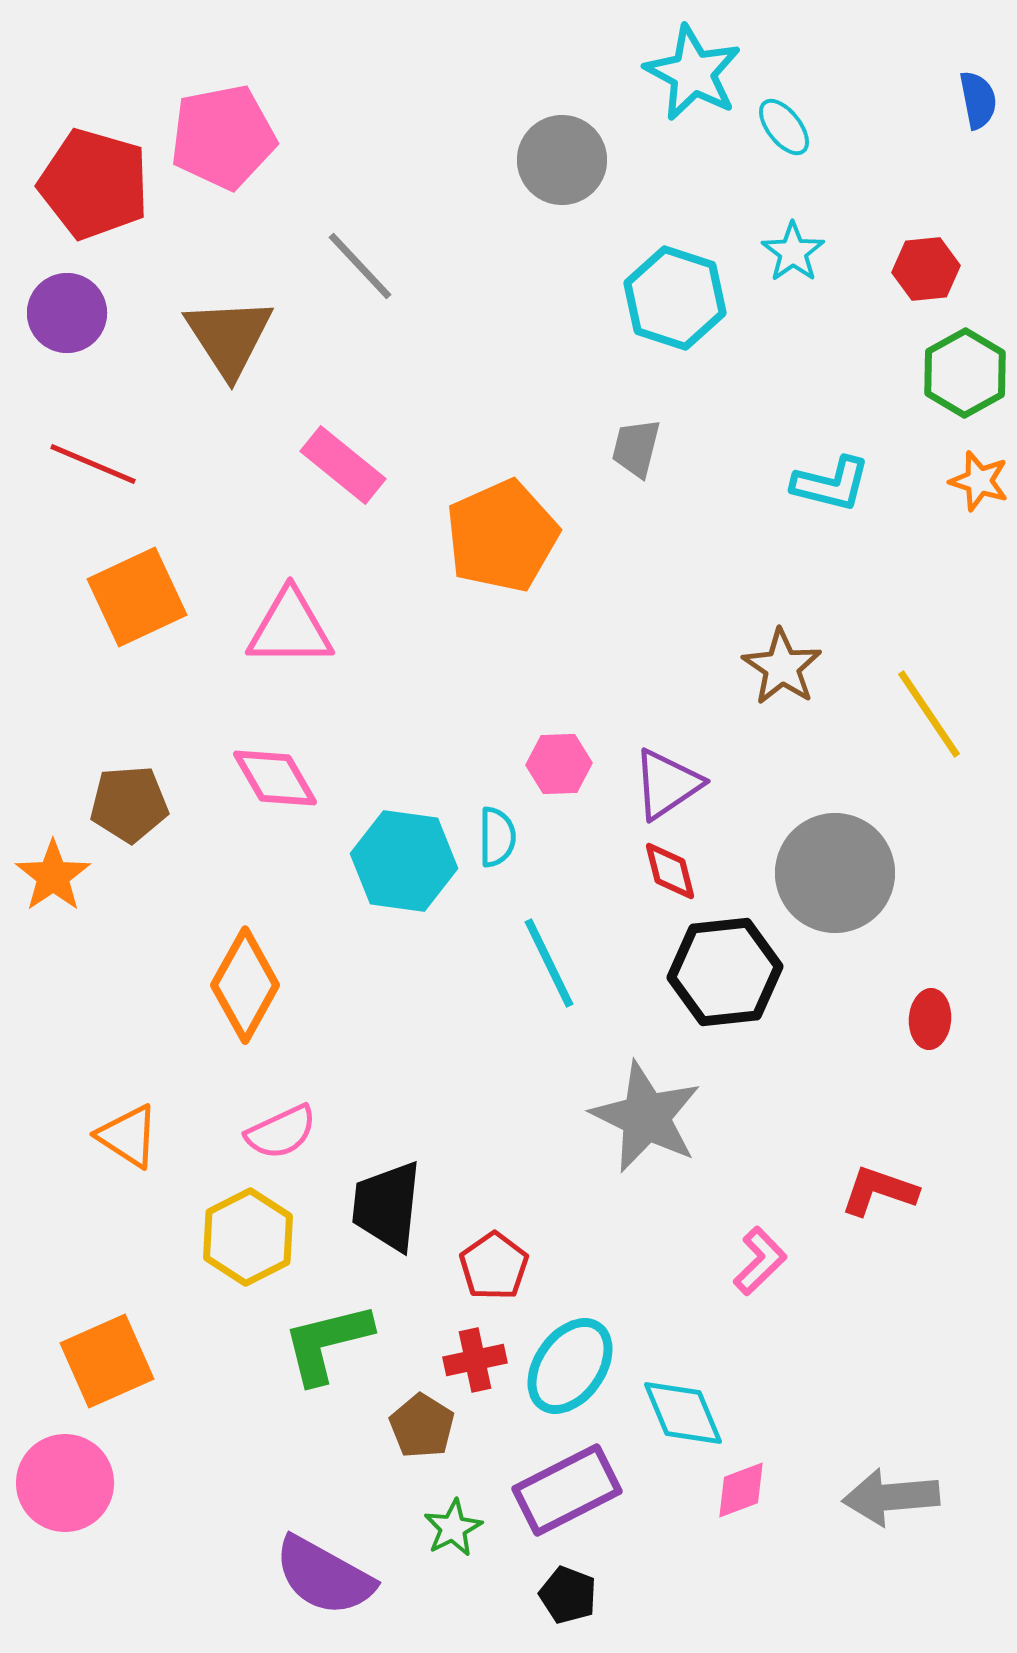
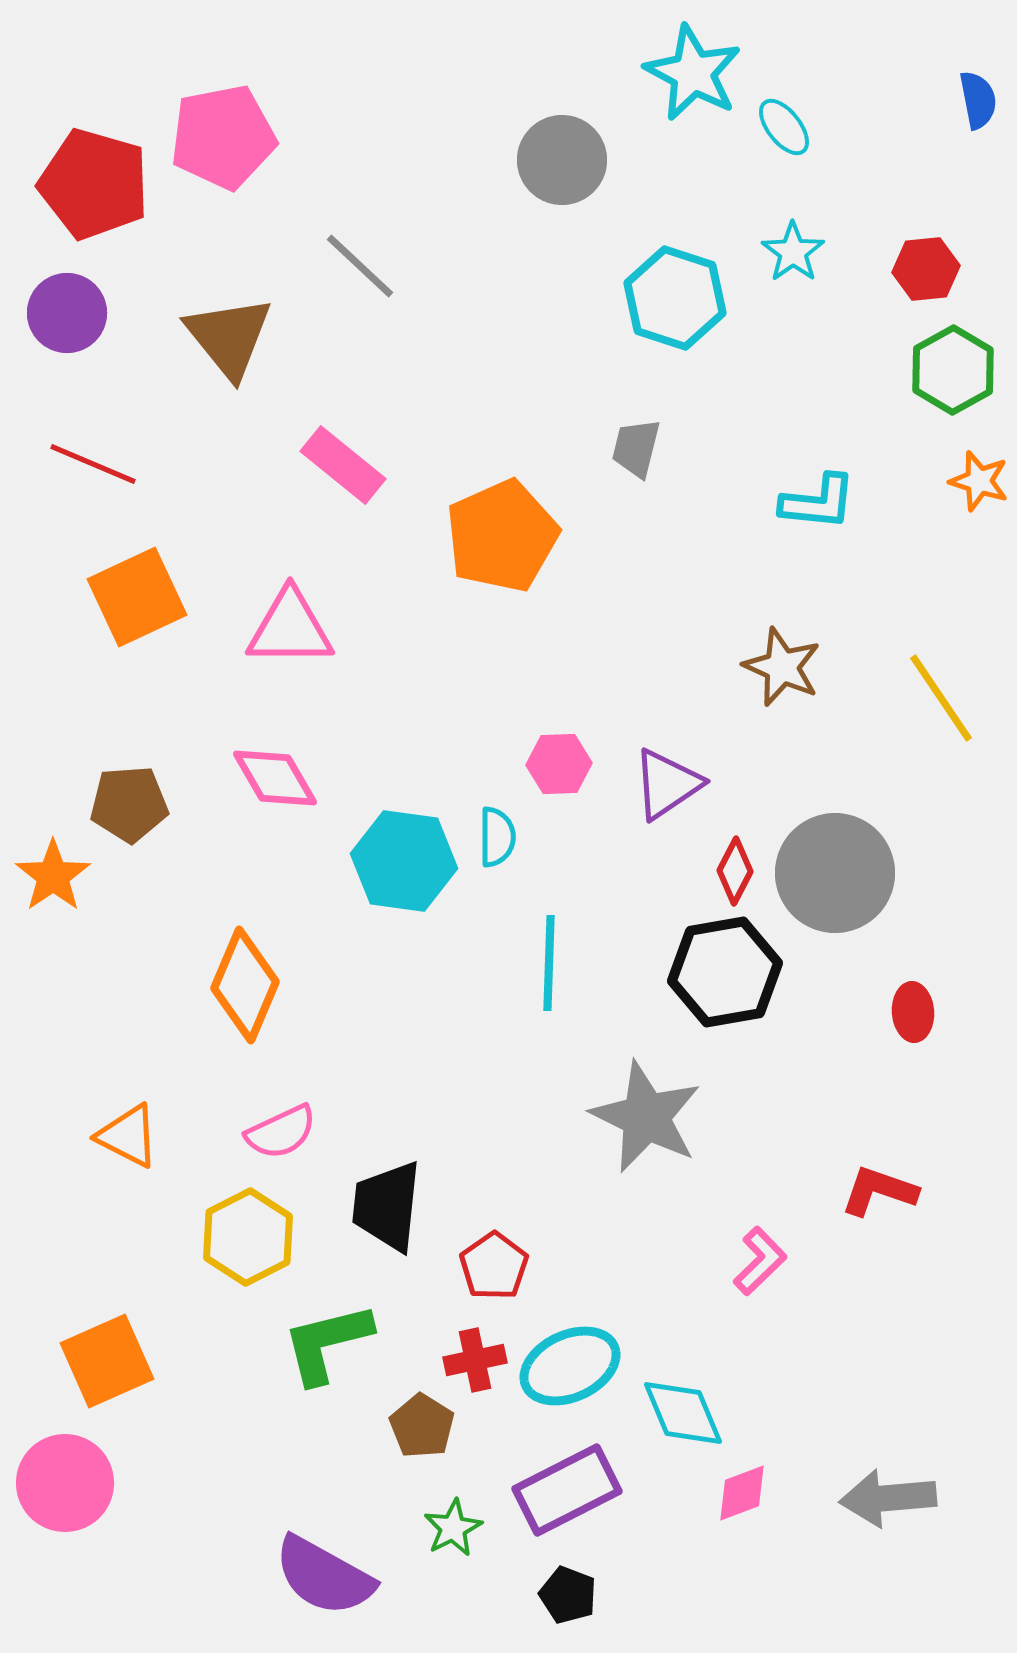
gray line at (360, 266): rotated 4 degrees counterclockwise
brown triangle at (229, 337): rotated 6 degrees counterclockwise
green hexagon at (965, 373): moved 12 px left, 3 px up
cyan L-shape at (831, 484): moved 13 px left, 18 px down; rotated 8 degrees counterclockwise
brown star at (782, 667): rotated 10 degrees counterclockwise
yellow line at (929, 714): moved 12 px right, 16 px up
red diamond at (670, 871): moved 65 px right; rotated 42 degrees clockwise
cyan line at (549, 963): rotated 28 degrees clockwise
black hexagon at (725, 972): rotated 4 degrees counterclockwise
orange diamond at (245, 985): rotated 6 degrees counterclockwise
red ellipse at (930, 1019): moved 17 px left, 7 px up; rotated 8 degrees counterclockwise
orange triangle at (128, 1136): rotated 6 degrees counterclockwise
cyan ellipse at (570, 1366): rotated 30 degrees clockwise
pink diamond at (741, 1490): moved 1 px right, 3 px down
gray arrow at (891, 1497): moved 3 px left, 1 px down
